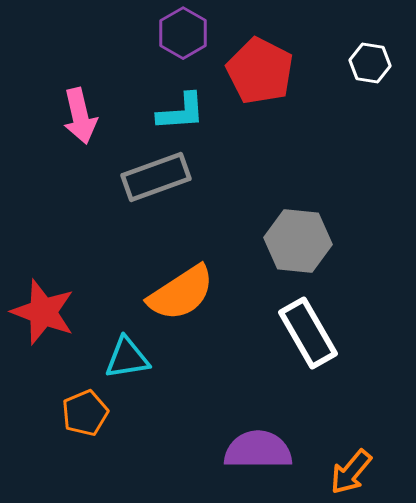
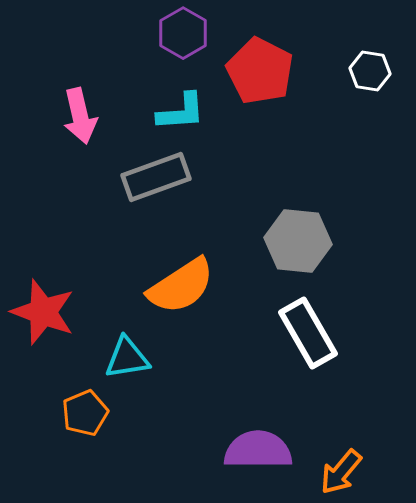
white hexagon: moved 8 px down
orange semicircle: moved 7 px up
orange arrow: moved 10 px left
